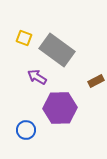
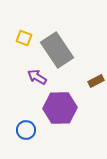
gray rectangle: rotated 20 degrees clockwise
